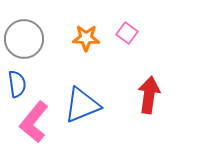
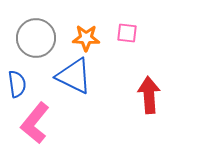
pink square: rotated 30 degrees counterclockwise
gray circle: moved 12 px right, 1 px up
red arrow: rotated 12 degrees counterclockwise
blue triangle: moved 8 px left, 29 px up; rotated 48 degrees clockwise
pink L-shape: moved 1 px right, 1 px down
